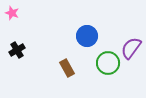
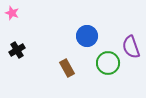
purple semicircle: moved 1 px up; rotated 55 degrees counterclockwise
